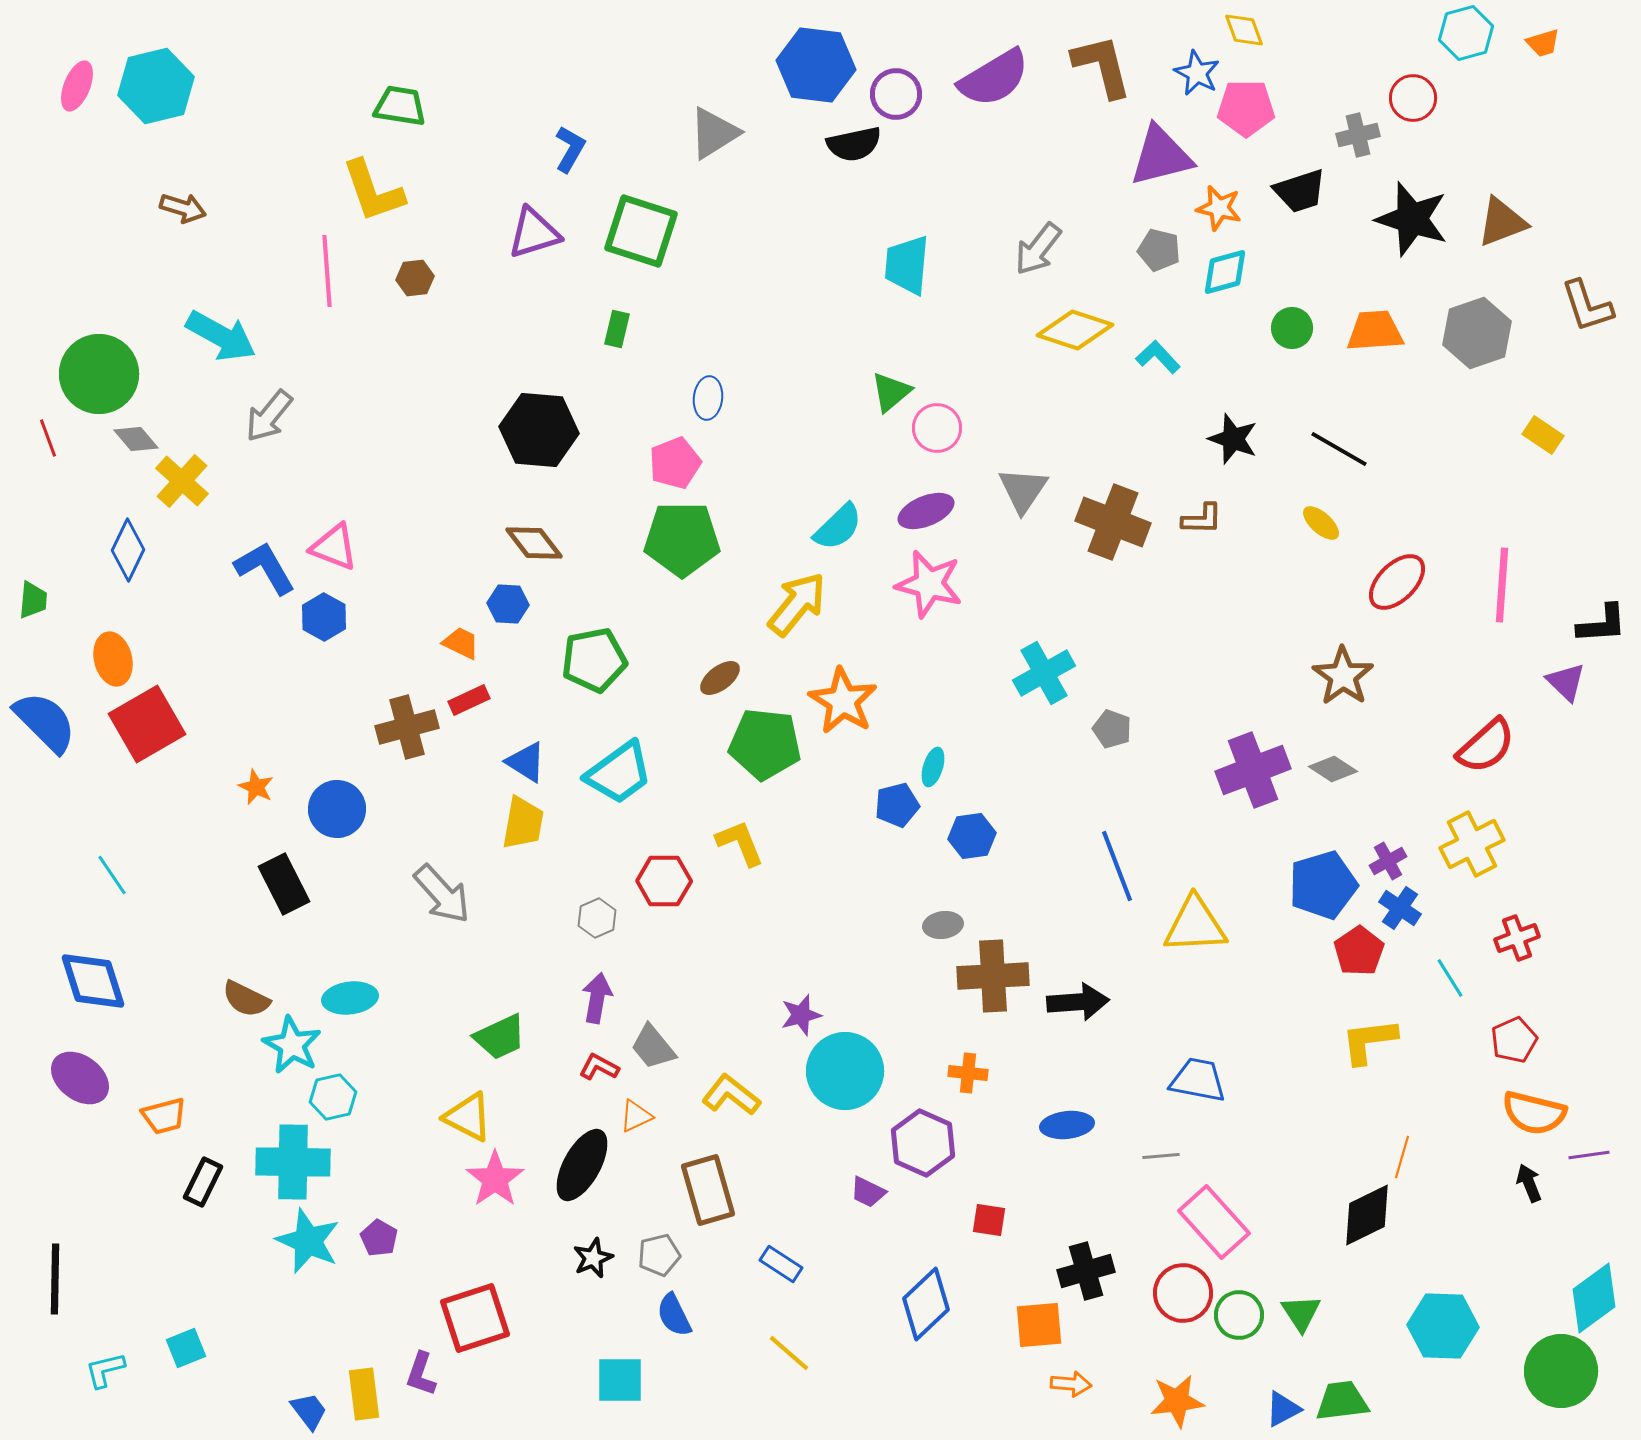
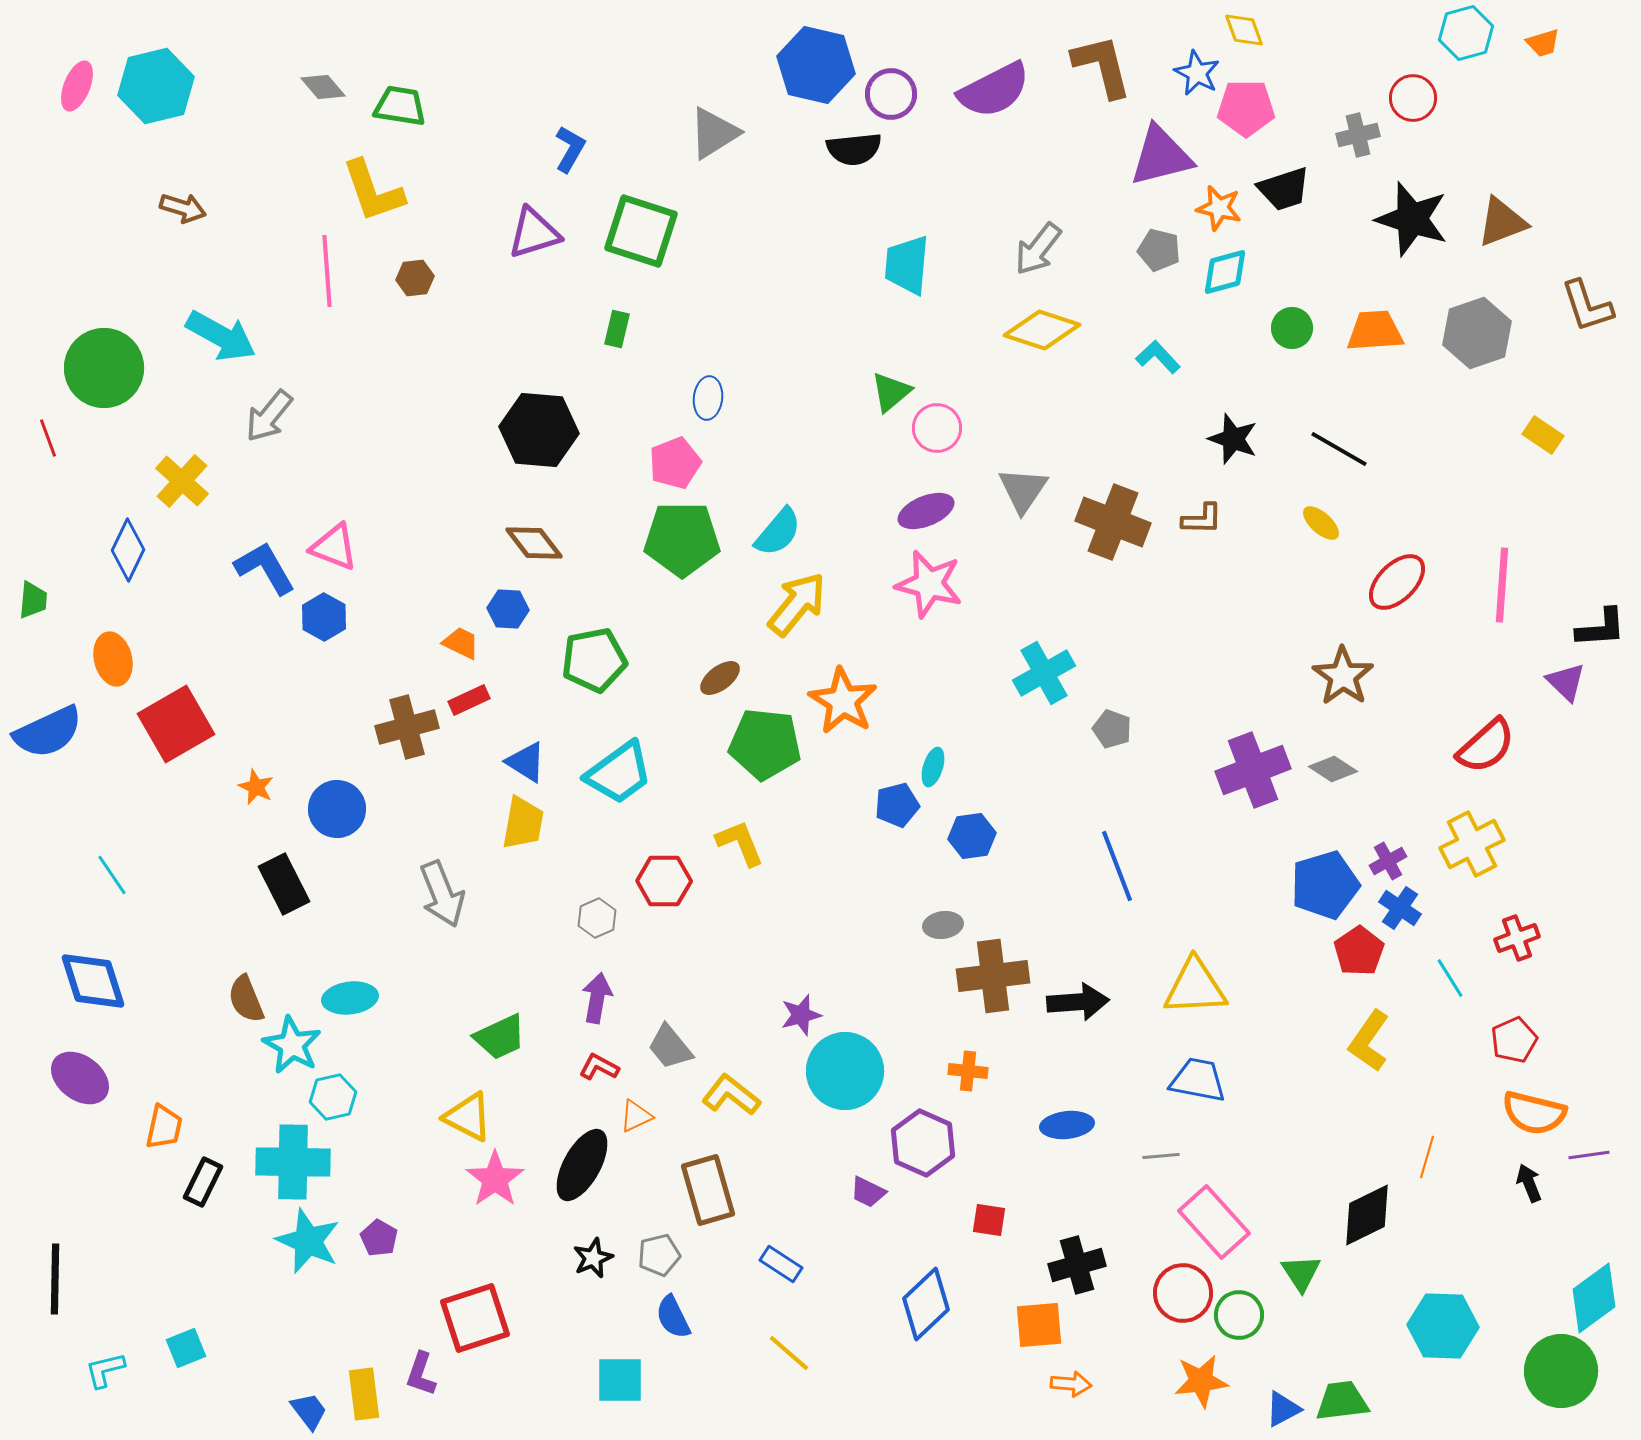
blue hexagon at (816, 65): rotated 6 degrees clockwise
purple semicircle at (994, 78): moved 12 px down; rotated 4 degrees clockwise
purple circle at (896, 94): moved 5 px left
black semicircle at (854, 144): moved 5 px down; rotated 6 degrees clockwise
black trapezoid at (1300, 191): moved 16 px left, 2 px up
yellow diamond at (1075, 330): moved 33 px left
green circle at (99, 374): moved 5 px right, 6 px up
gray diamond at (136, 439): moved 187 px right, 352 px up
cyan semicircle at (838, 527): moved 60 px left, 5 px down; rotated 6 degrees counterclockwise
blue hexagon at (508, 604): moved 5 px down
black L-shape at (1602, 624): moved 1 px left, 4 px down
blue semicircle at (45, 722): moved 3 px right, 10 px down; rotated 110 degrees clockwise
red square at (147, 724): moved 29 px right
blue pentagon at (1323, 885): moved 2 px right
gray arrow at (442, 894): rotated 20 degrees clockwise
yellow triangle at (1195, 925): moved 62 px down
brown cross at (993, 976): rotated 4 degrees counterclockwise
brown semicircle at (246, 999): rotated 42 degrees clockwise
yellow L-shape at (1369, 1041): rotated 48 degrees counterclockwise
gray trapezoid at (653, 1047): moved 17 px right
orange cross at (968, 1073): moved 2 px up
orange trapezoid at (164, 1116): moved 11 px down; rotated 63 degrees counterclockwise
orange line at (1402, 1157): moved 25 px right
black cross at (1086, 1271): moved 9 px left, 6 px up
green triangle at (1301, 1313): moved 40 px up
blue semicircle at (674, 1315): moved 1 px left, 2 px down
orange star at (1177, 1401): moved 24 px right, 20 px up
